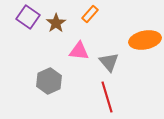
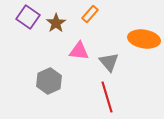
orange ellipse: moved 1 px left, 1 px up; rotated 20 degrees clockwise
